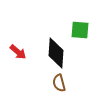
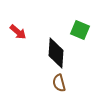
green square: rotated 18 degrees clockwise
red arrow: moved 20 px up
